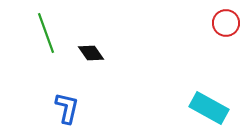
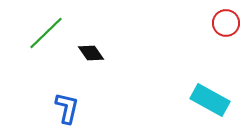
green line: rotated 66 degrees clockwise
cyan rectangle: moved 1 px right, 8 px up
